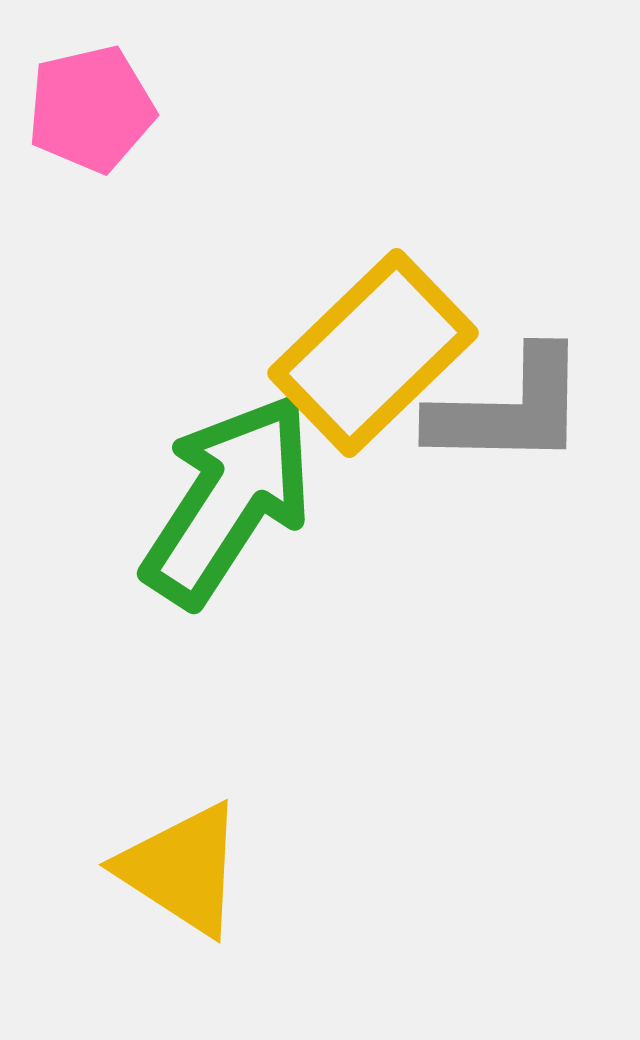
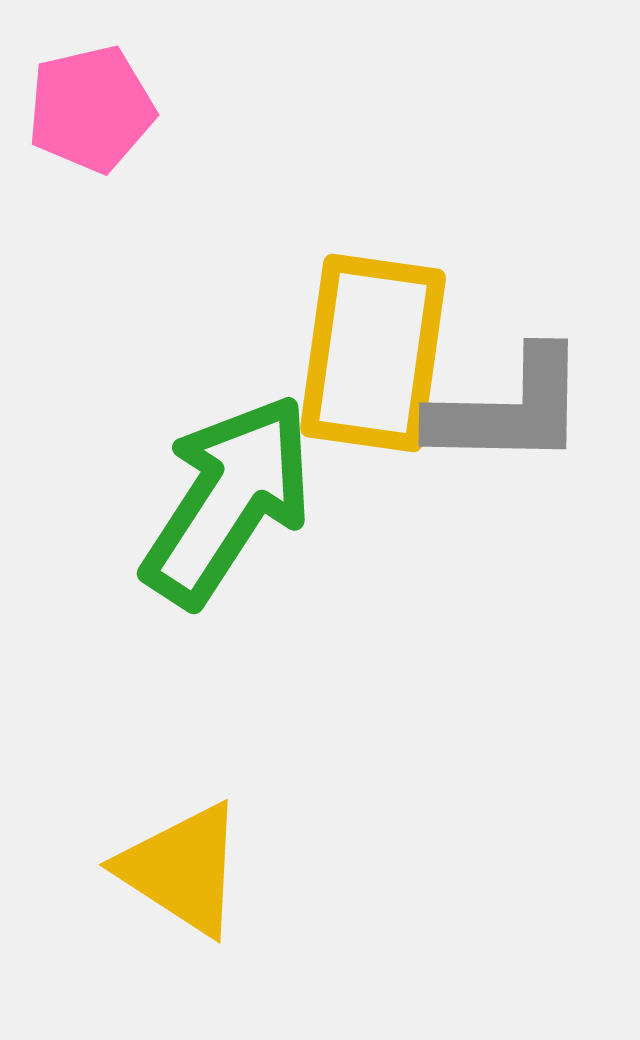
yellow rectangle: rotated 38 degrees counterclockwise
